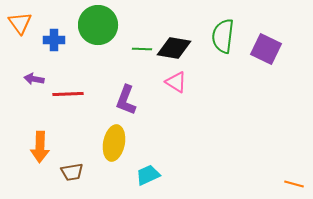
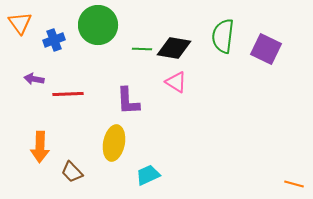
blue cross: rotated 20 degrees counterclockwise
purple L-shape: moved 2 px right, 1 px down; rotated 24 degrees counterclockwise
brown trapezoid: rotated 55 degrees clockwise
